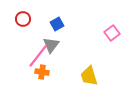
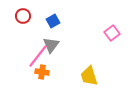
red circle: moved 3 px up
blue square: moved 4 px left, 3 px up
